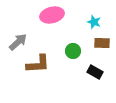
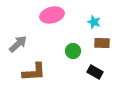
gray arrow: moved 2 px down
brown L-shape: moved 4 px left, 8 px down
